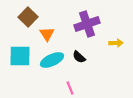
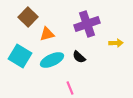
orange triangle: rotated 49 degrees clockwise
cyan square: rotated 30 degrees clockwise
